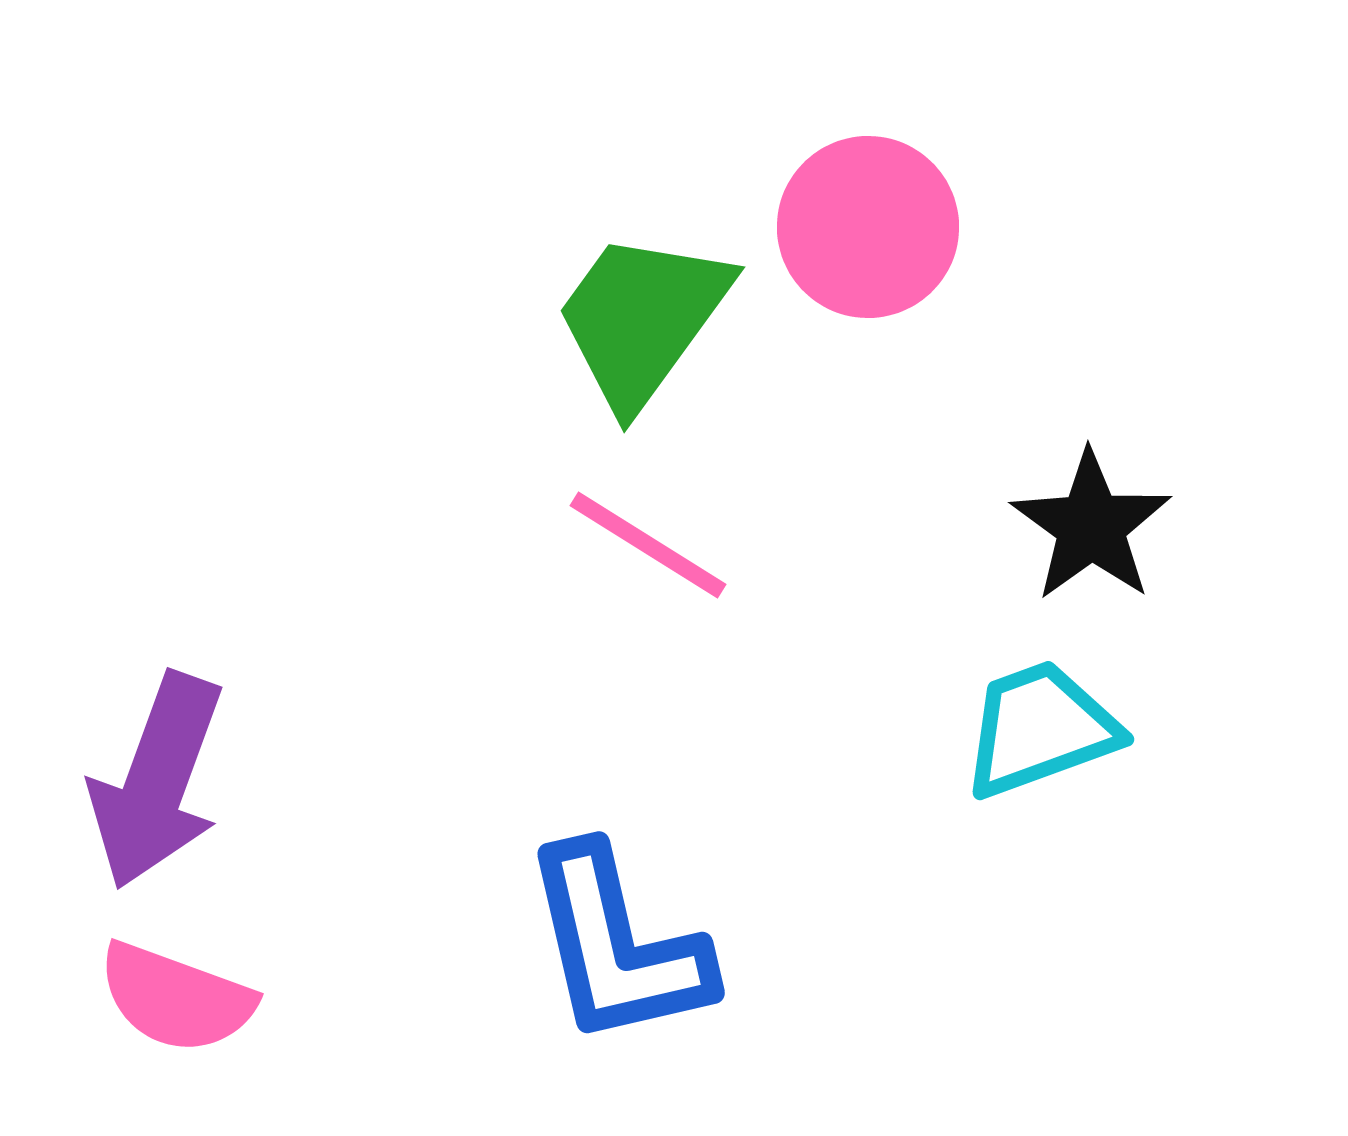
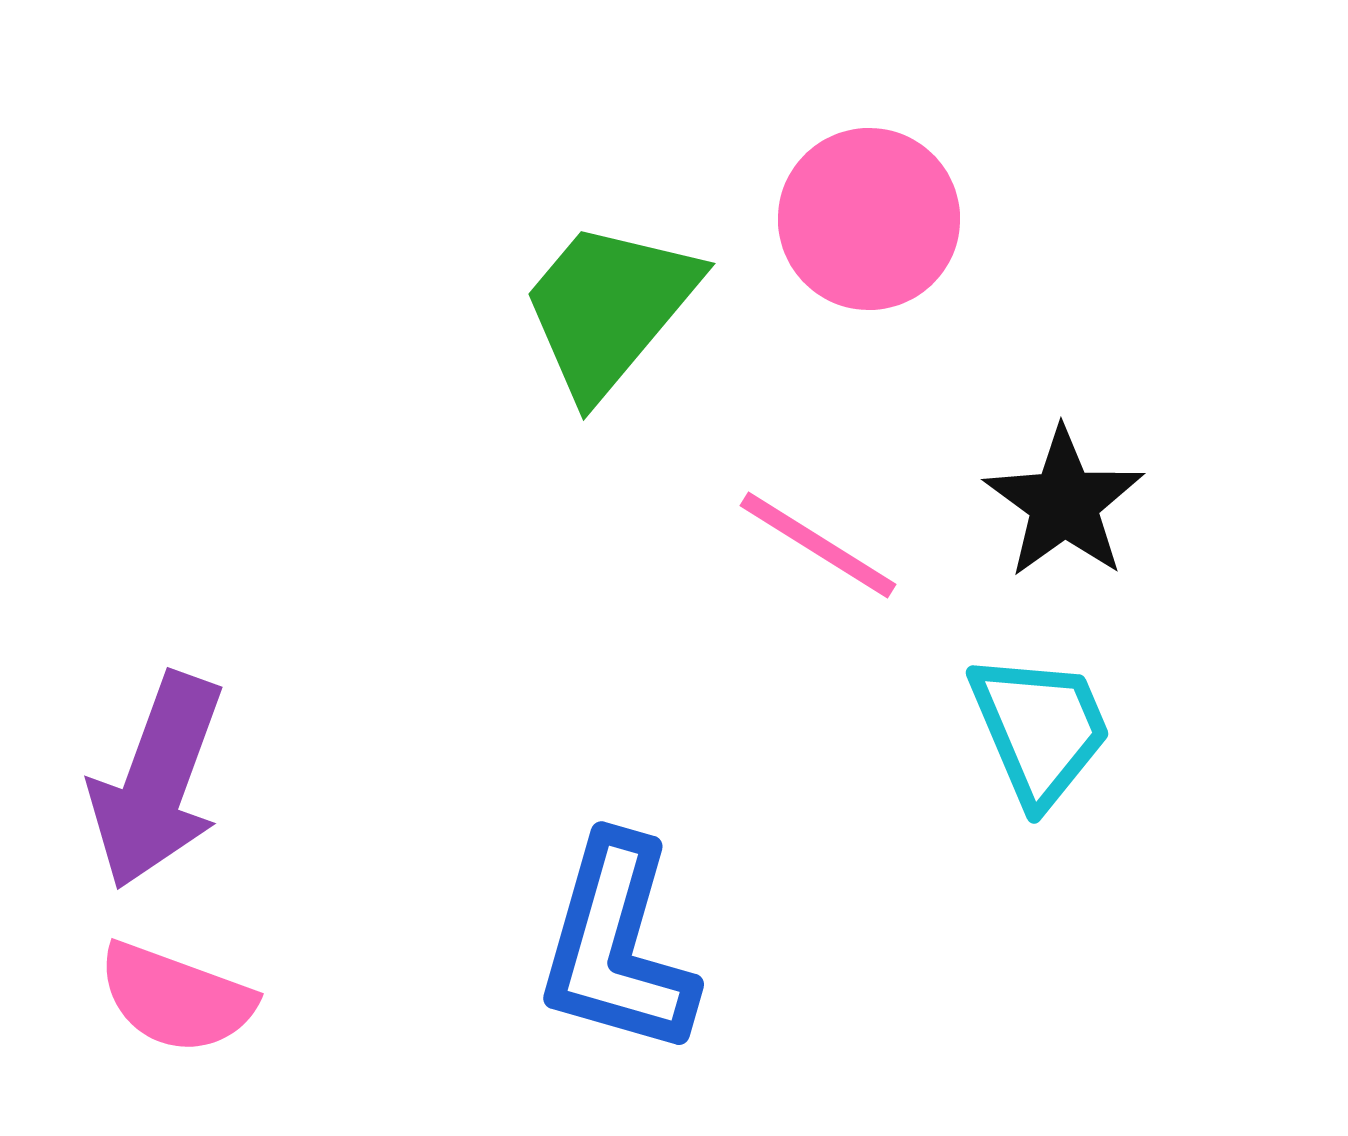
pink circle: moved 1 px right, 8 px up
green trapezoid: moved 33 px left, 11 px up; rotated 4 degrees clockwise
black star: moved 27 px left, 23 px up
pink line: moved 170 px right
cyan trapezoid: rotated 87 degrees clockwise
blue L-shape: rotated 29 degrees clockwise
